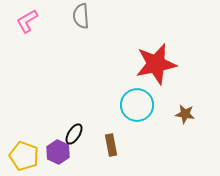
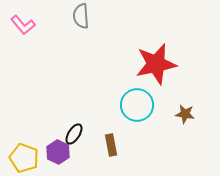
pink L-shape: moved 4 px left, 4 px down; rotated 100 degrees counterclockwise
yellow pentagon: moved 2 px down
